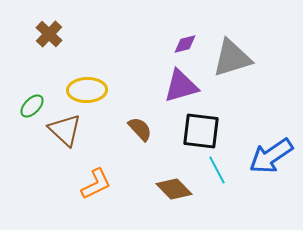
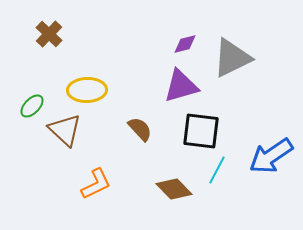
gray triangle: rotated 9 degrees counterclockwise
cyan line: rotated 56 degrees clockwise
